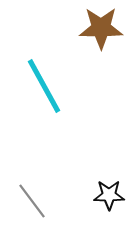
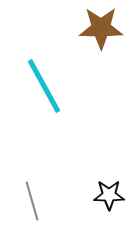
gray line: rotated 21 degrees clockwise
